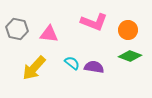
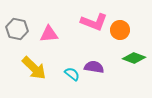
orange circle: moved 8 px left
pink triangle: rotated 12 degrees counterclockwise
green diamond: moved 4 px right, 2 px down
cyan semicircle: moved 11 px down
yellow arrow: rotated 88 degrees counterclockwise
